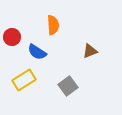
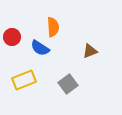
orange semicircle: moved 2 px down
blue semicircle: moved 3 px right, 4 px up
yellow rectangle: rotated 10 degrees clockwise
gray square: moved 2 px up
